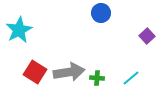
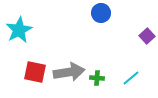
red square: rotated 20 degrees counterclockwise
